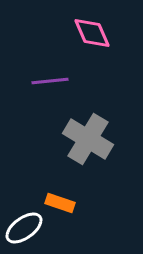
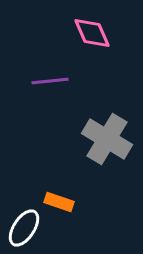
gray cross: moved 19 px right
orange rectangle: moved 1 px left, 1 px up
white ellipse: rotated 21 degrees counterclockwise
